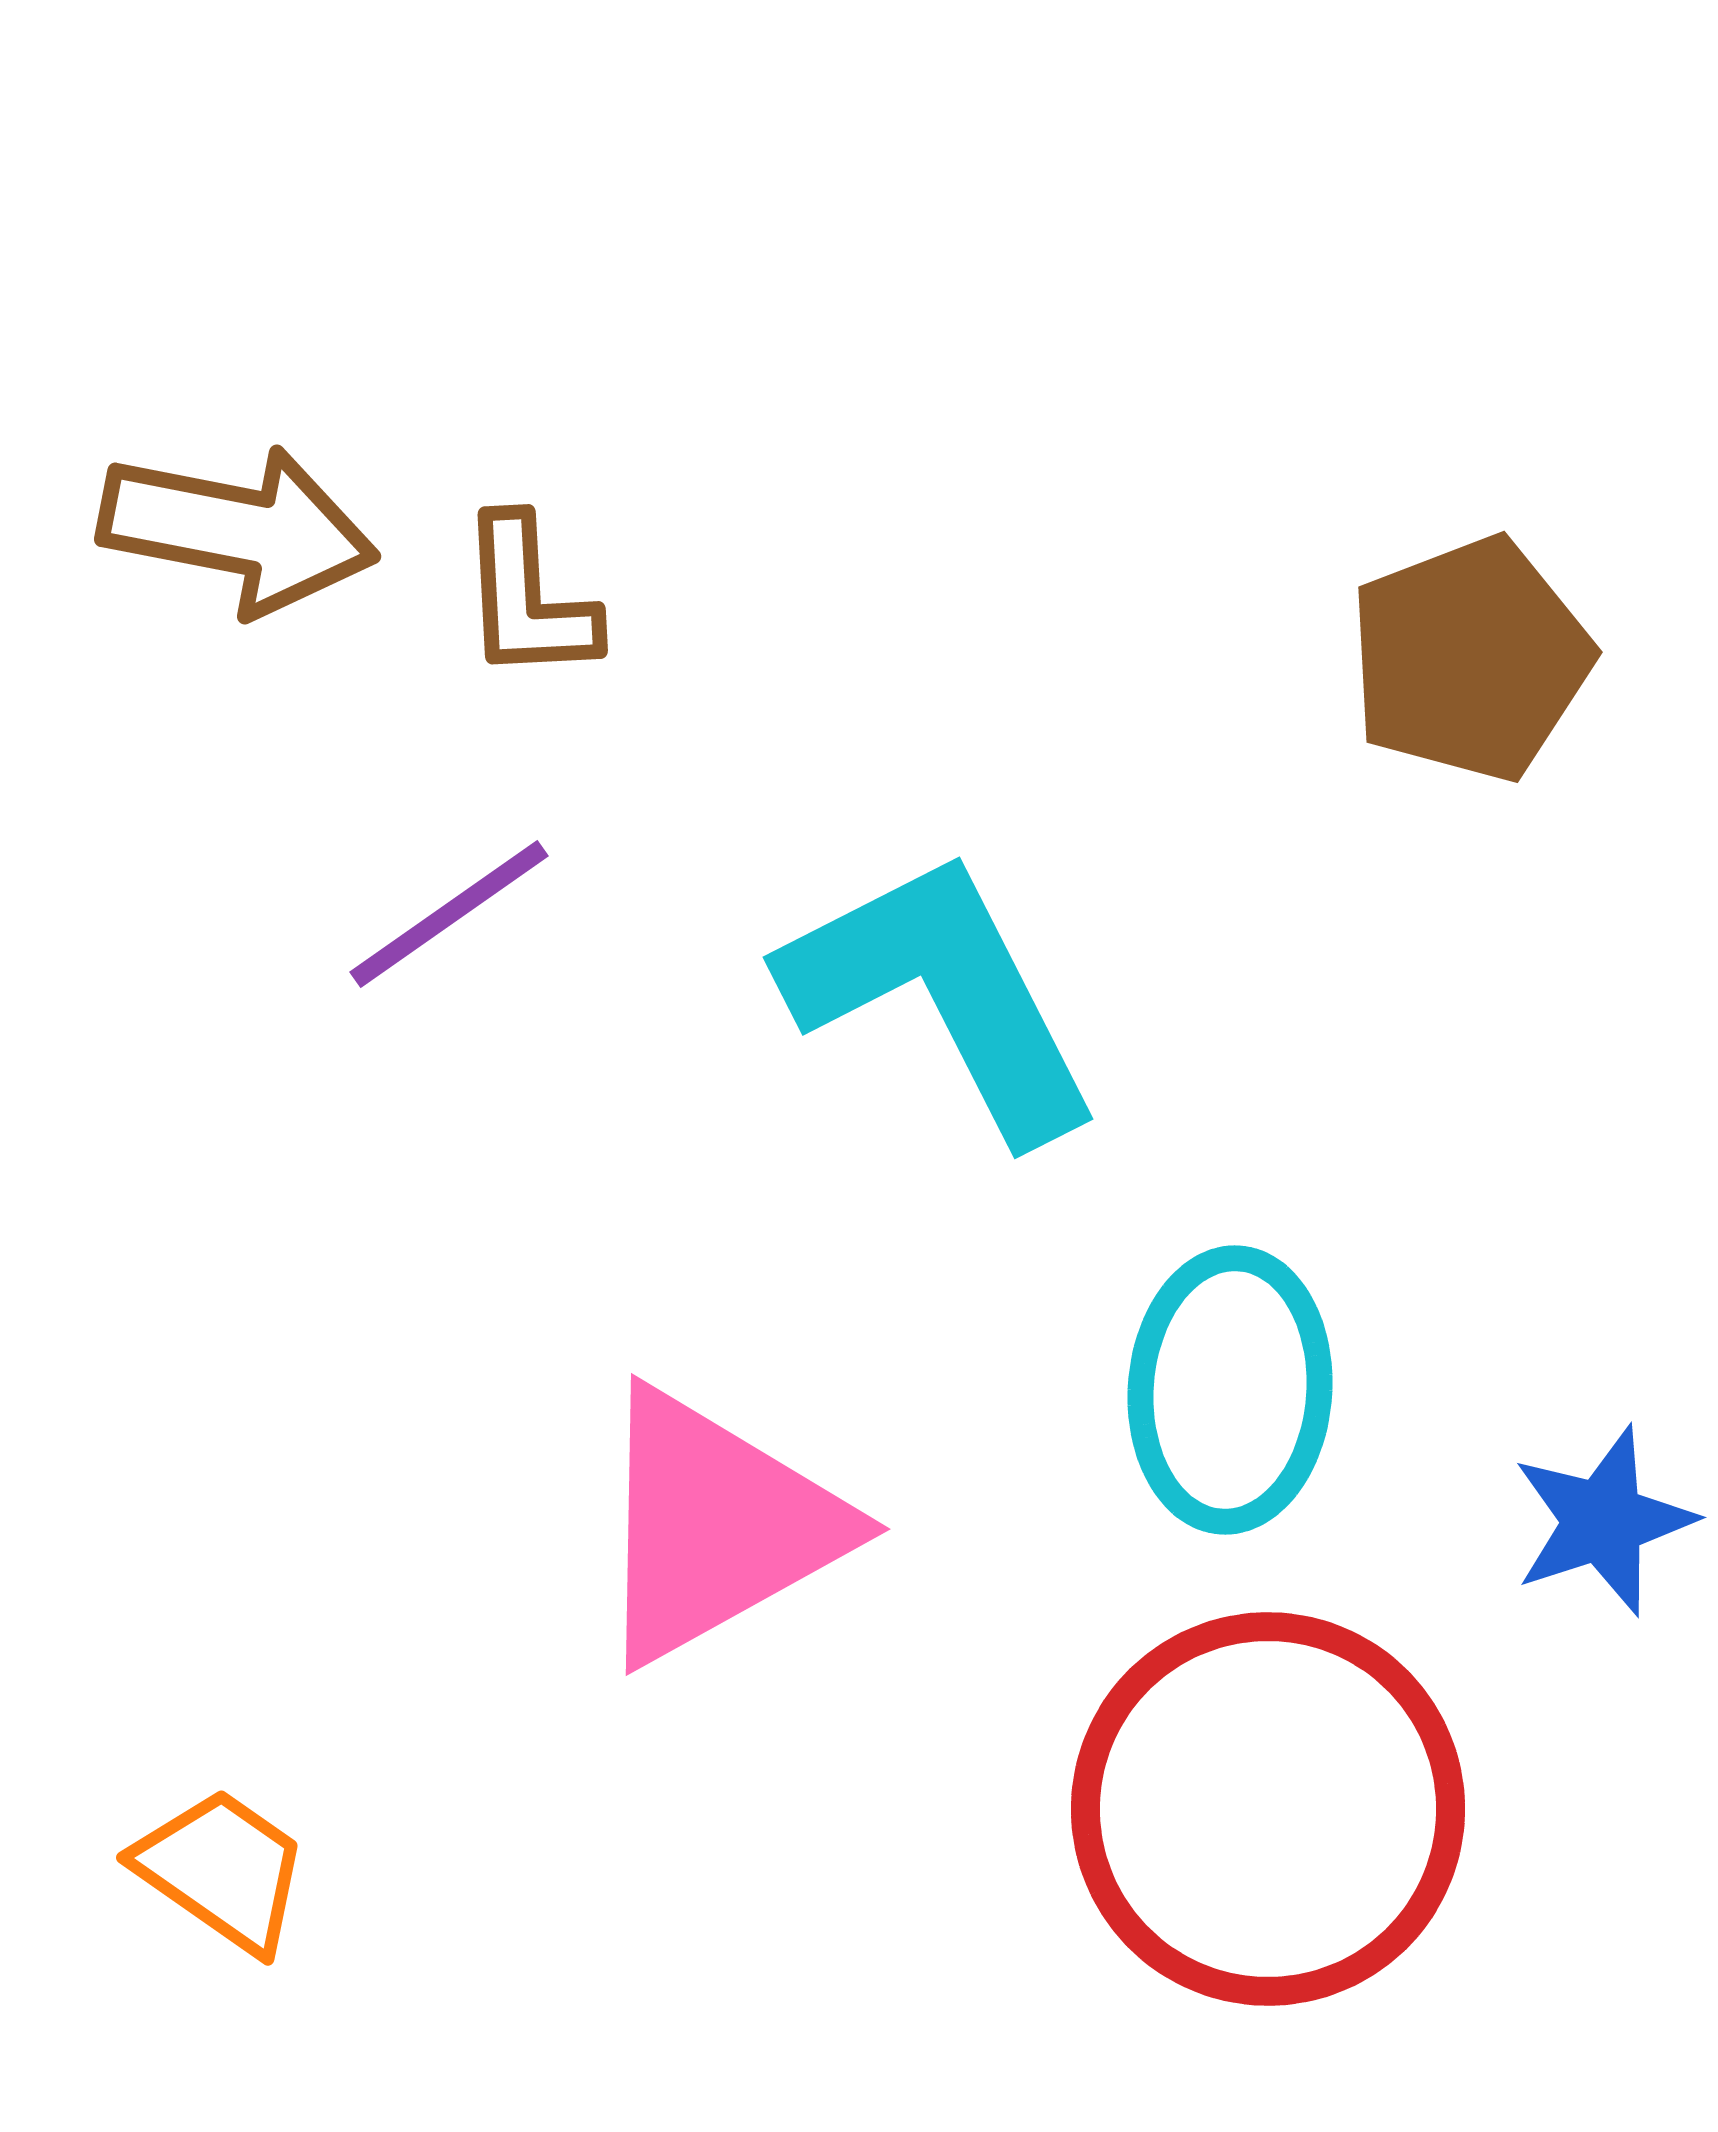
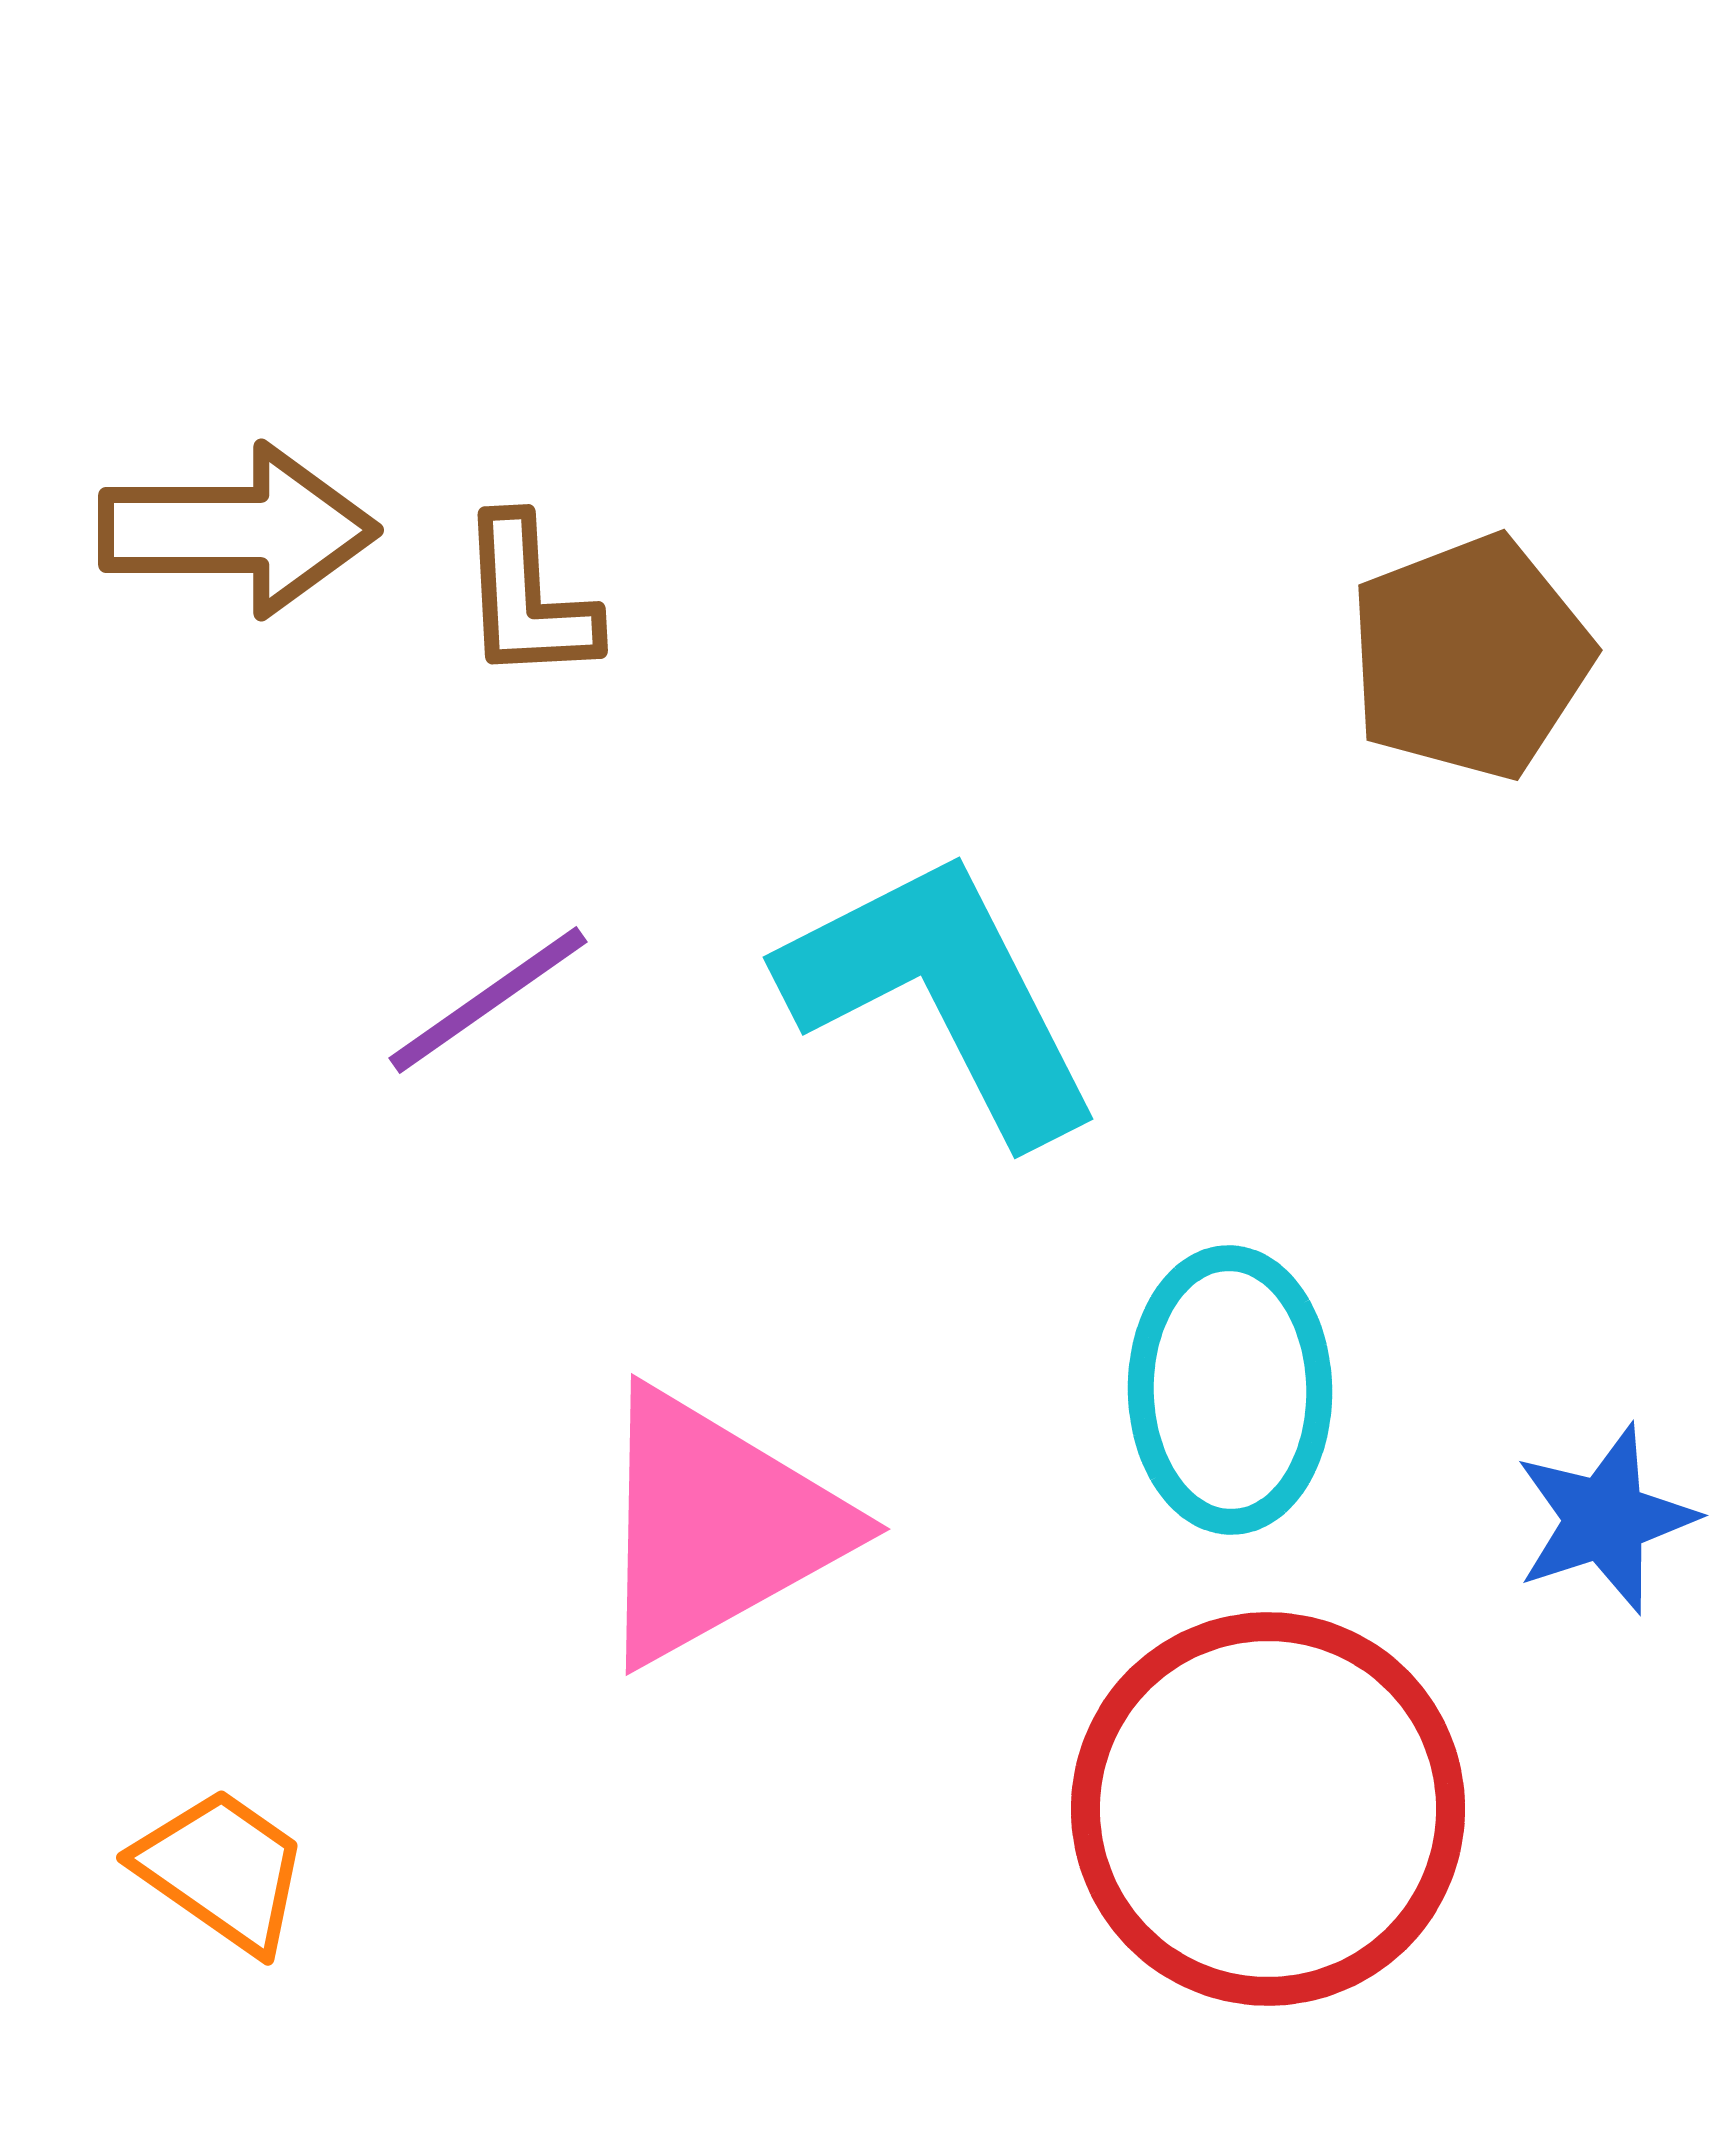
brown arrow: rotated 11 degrees counterclockwise
brown pentagon: moved 2 px up
purple line: moved 39 px right, 86 px down
cyan ellipse: rotated 5 degrees counterclockwise
blue star: moved 2 px right, 2 px up
